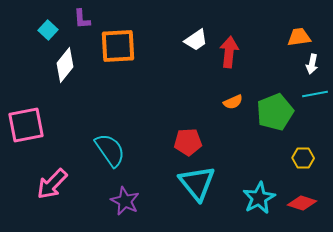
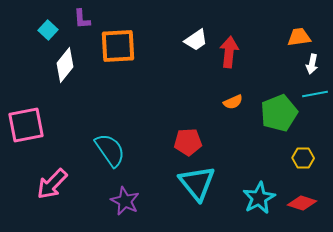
green pentagon: moved 4 px right, 1 px down
